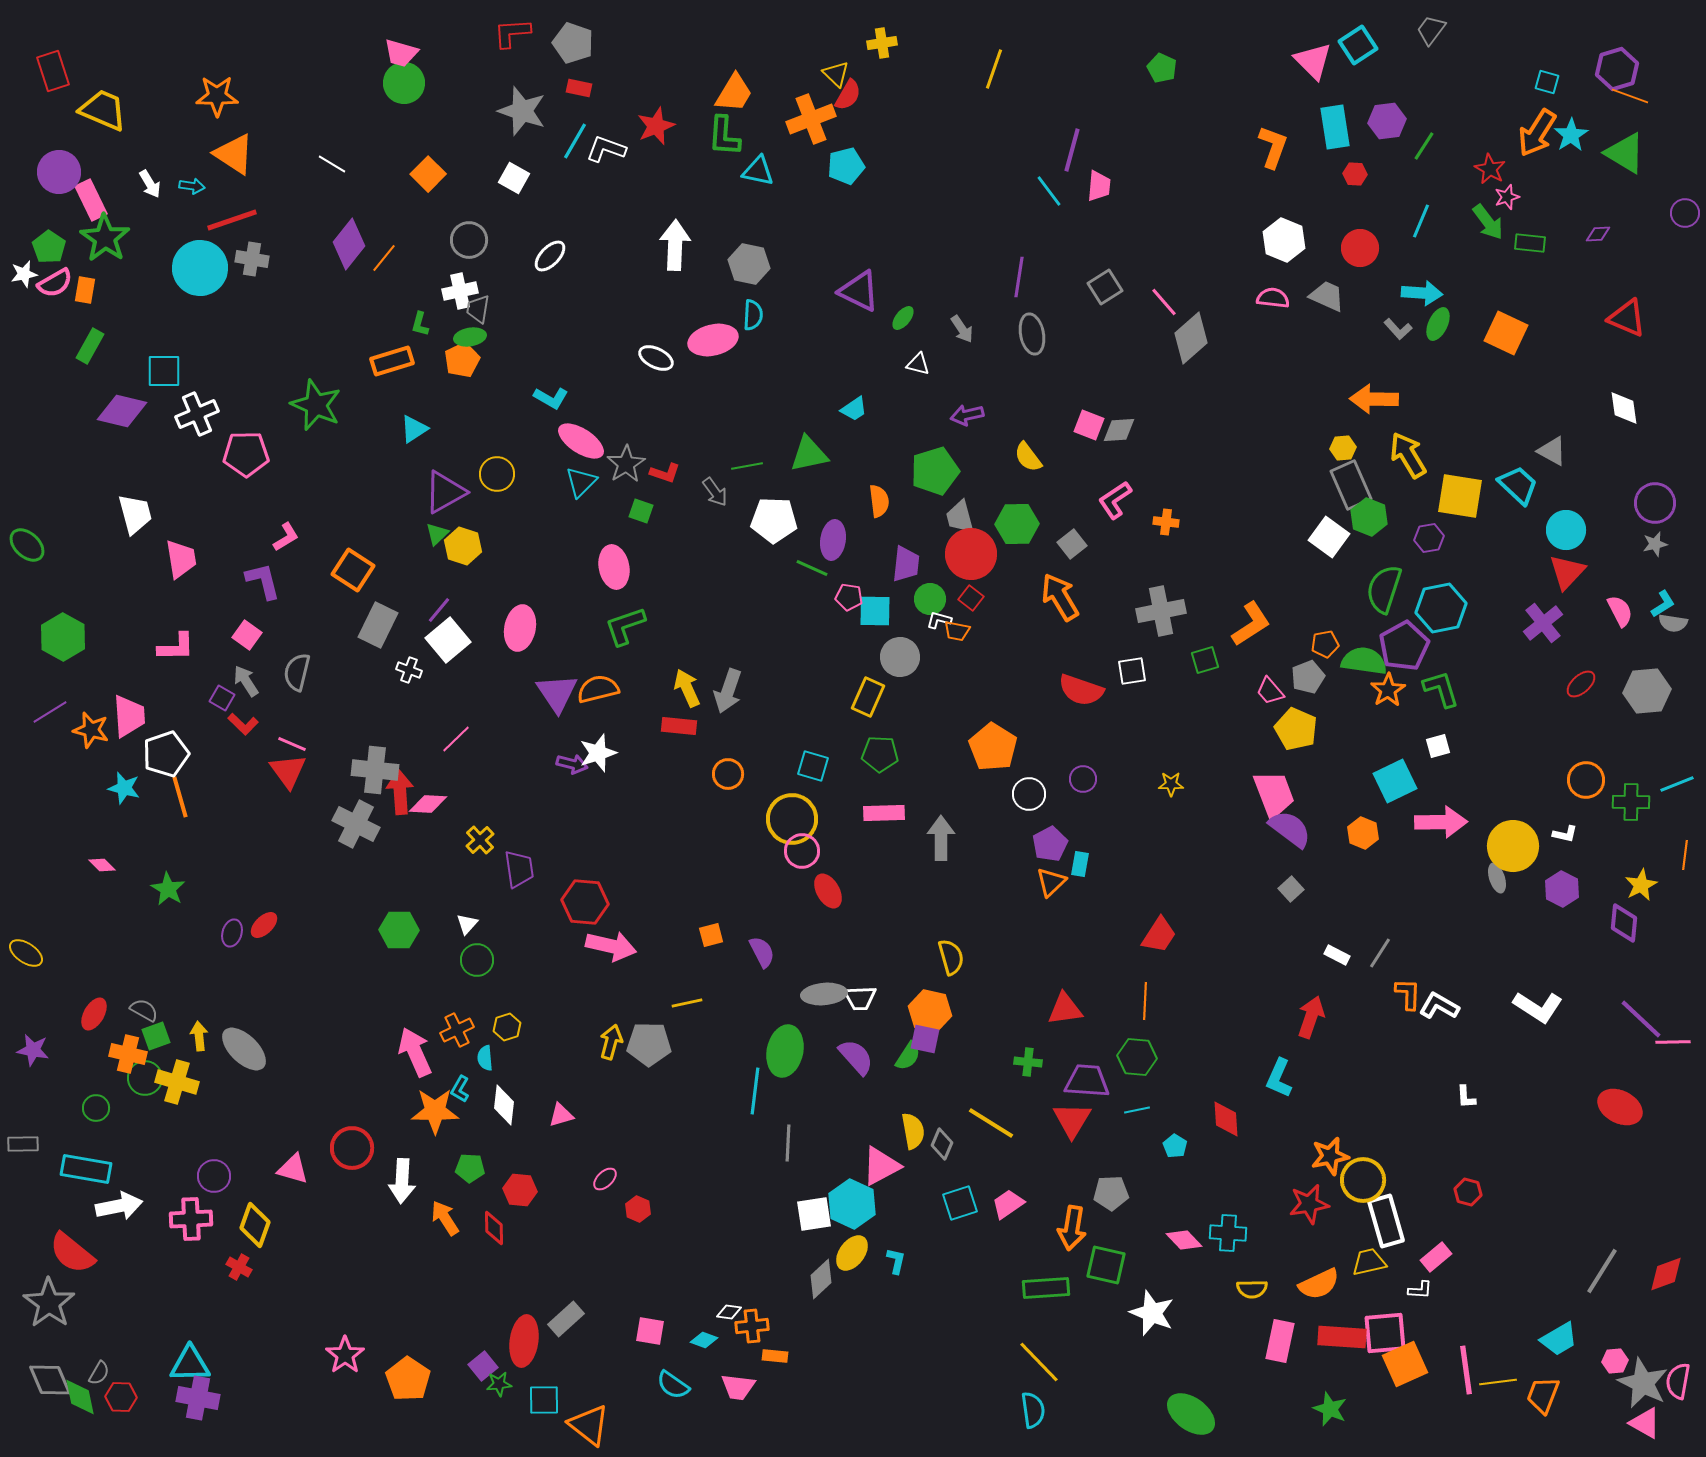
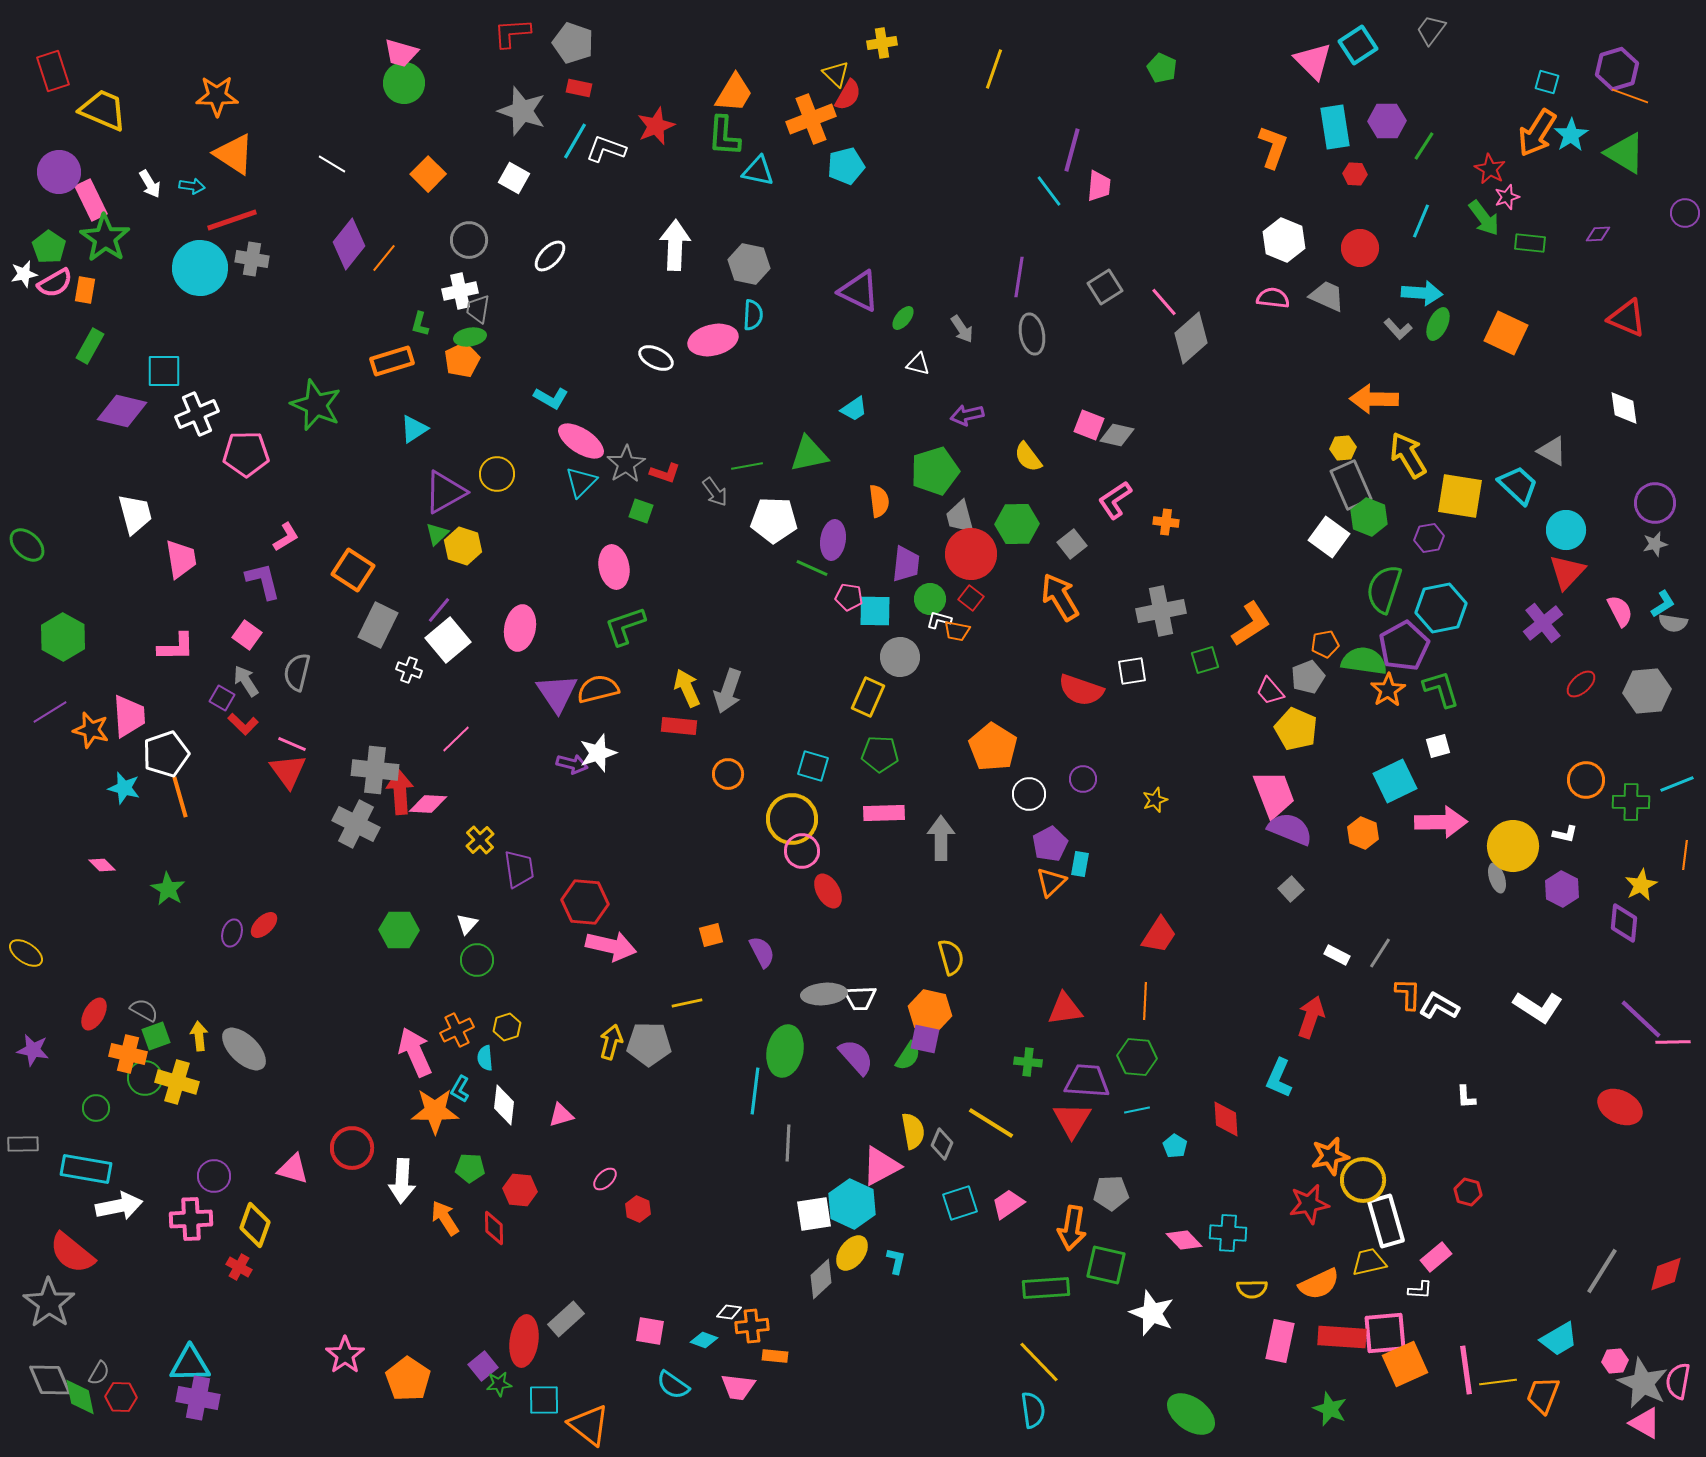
purple hexagon at (1387, 121): rotated 6 degrees clockwise
green arrow at (1488, 222): moved 4 px left, 4 px up
gray diamond at (1119, 430): moved 2 px left, 5 px down; rotated 16 degrees clockwise
yellow star at (1171, 784): moved 16 px left, 16 px down; rotated 20 degrees counterclockwise
purple semicircle at (1290, 829): rotated 15 degrees counterclockwise
